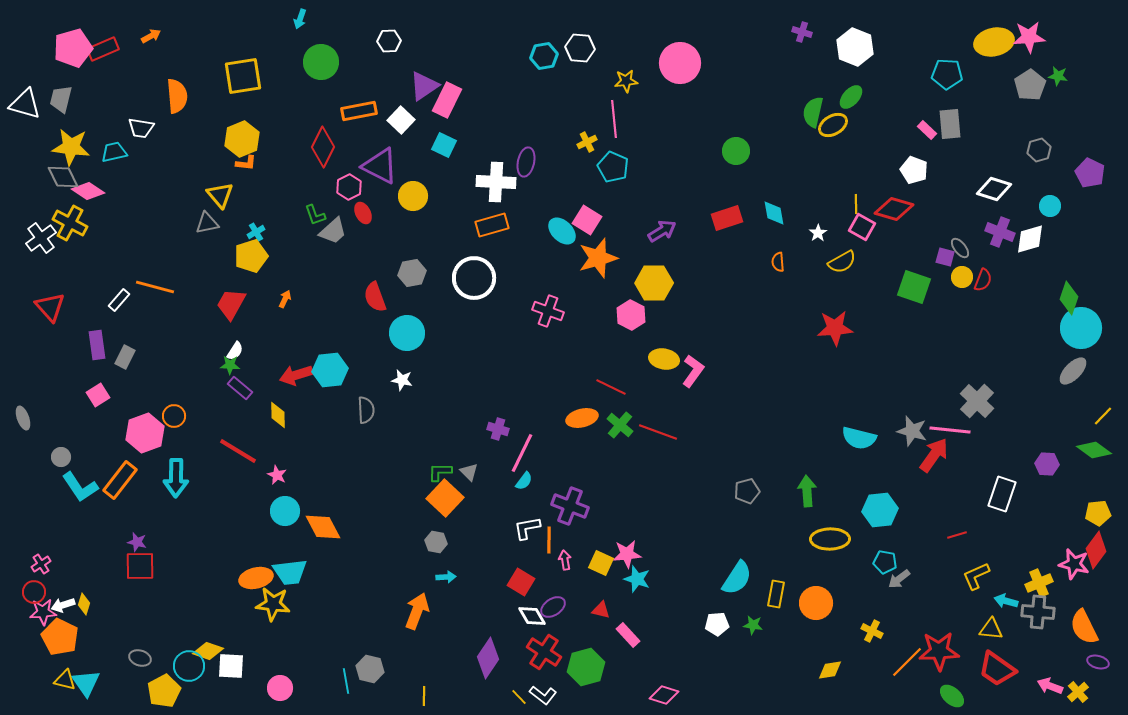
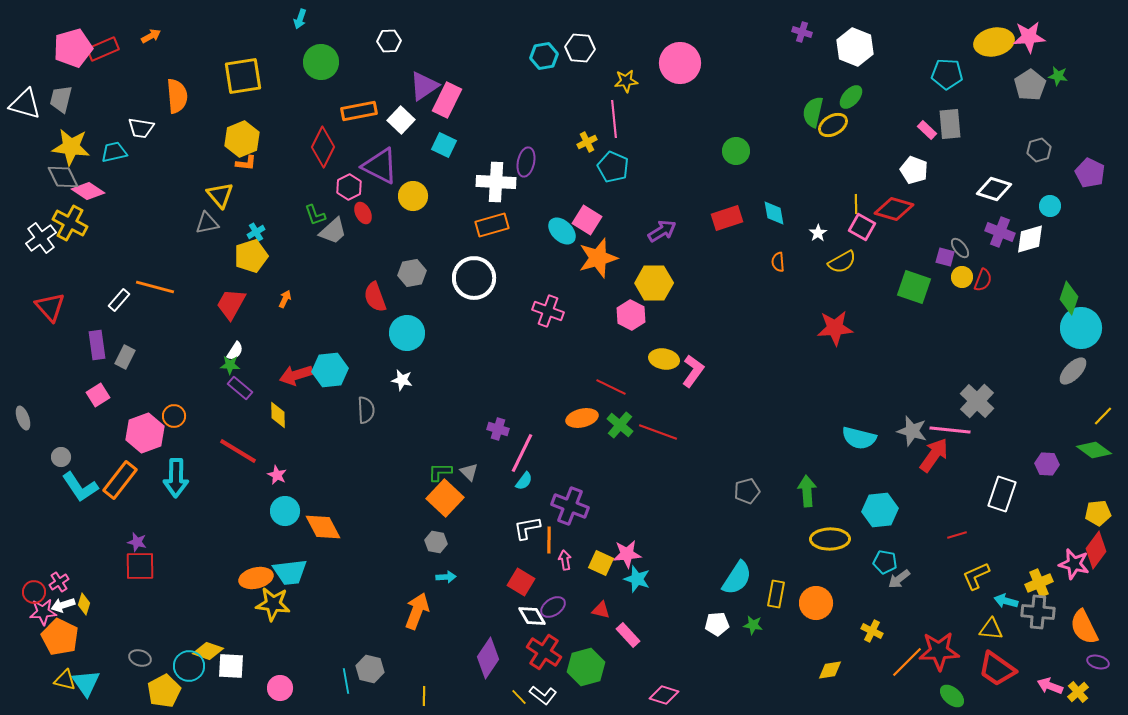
pink cross at (41, 564): moved 18 px right, 18 px down
